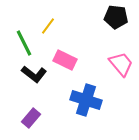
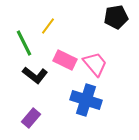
black pentagon: rotated 15 degrees counterclockwise
pink trapezoid: moved 26 px left
black L-shape: moved 1 px right, 1 px down
